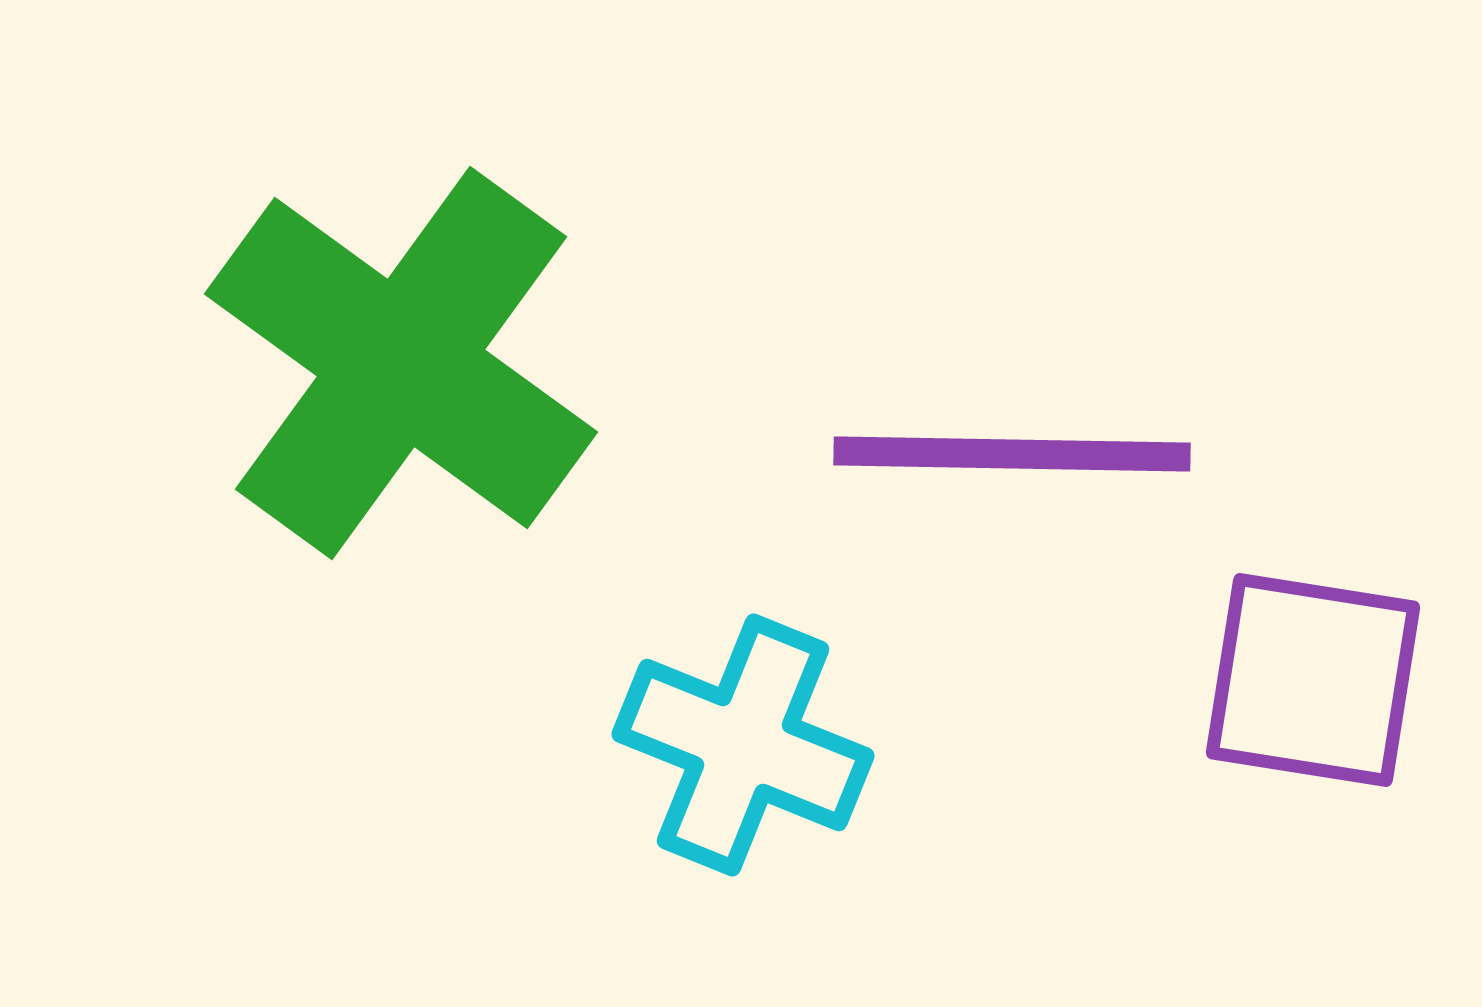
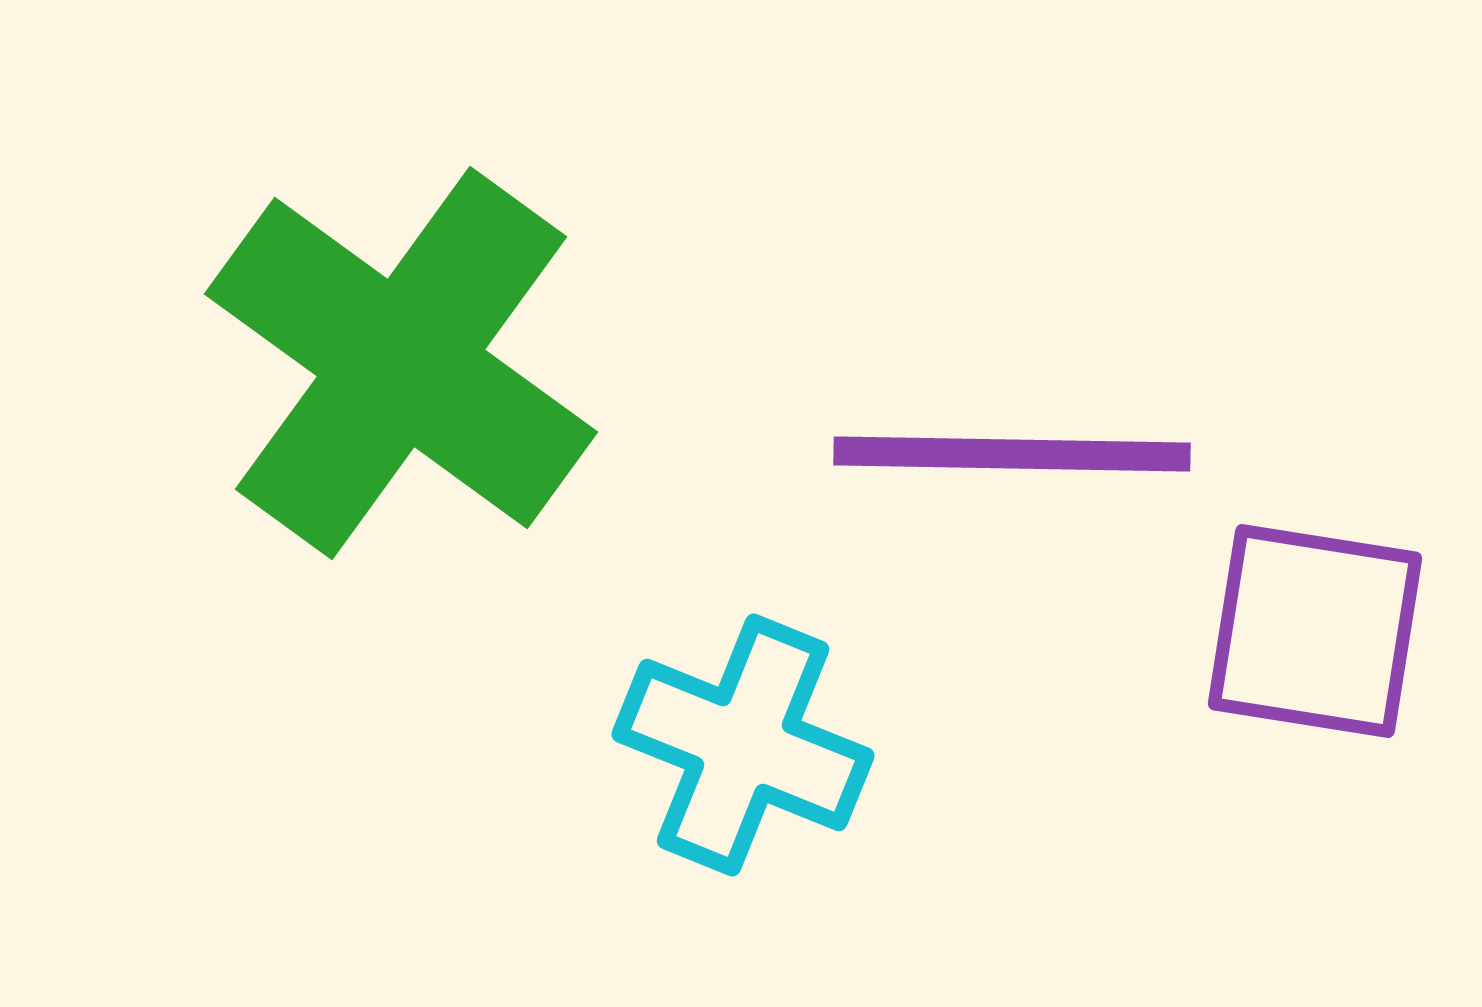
purple square: moved 2 px right, 49 px up
